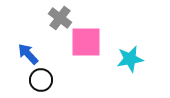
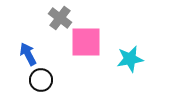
blue arrow: rotated 15 degrees clockwise
